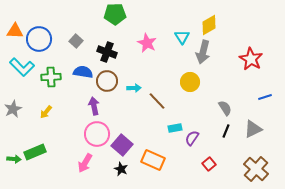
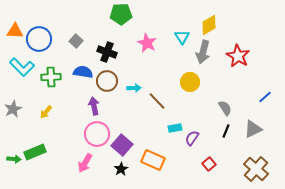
green pentagon: moved 6 px right
red star: moved 13 px left, 3 px up
blue line: rotated 24 degrees counterclockwise
black star: rotated 16 degrees clockwise
